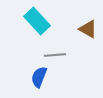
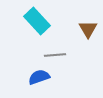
brown triangle: rotated 30 degrees clockwise
blue semicircle: rotated 50 degrees clockwise
